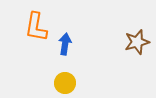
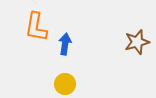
yellow circle: moved 1 px down
